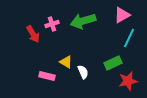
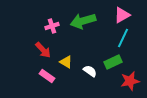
pink cross: moved 2 px down
red arrow: moved 10 px right, 16 px down; rotated 12 degrees counterclockwise
cyan line: moved 6 px left
green rectangle: moved 1 px up
white semicircle: moved 7 px right, 1 px up; rotated 32 degrees counterclockwise
pink rectangle: rotated 21 degrees clockwise
red star: moved 2 px right
